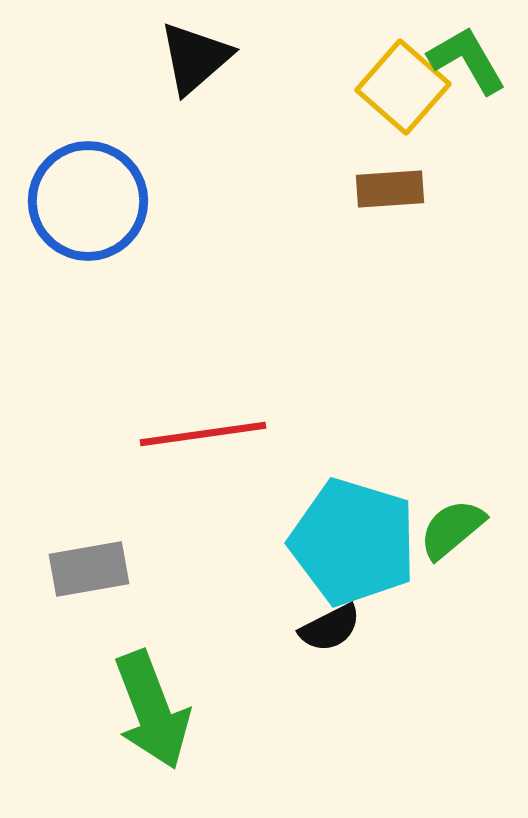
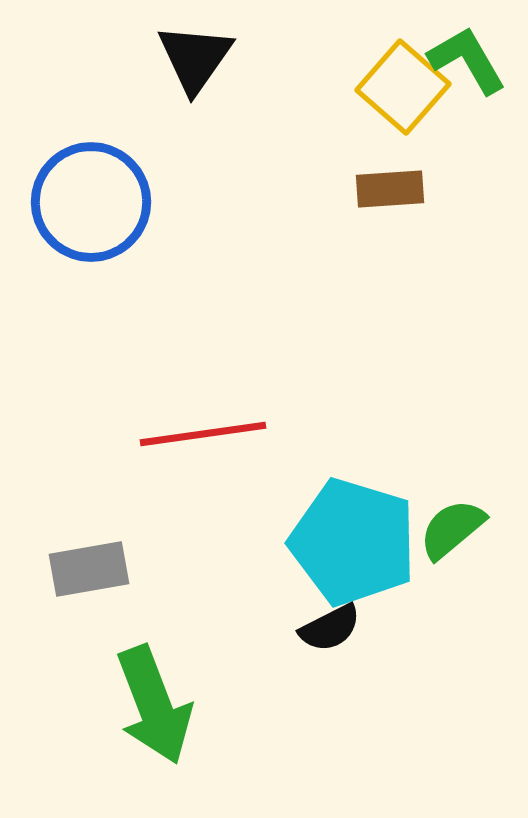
black triangle: rotated 14 degrees counterclockwise
blue circle: moved 3 px right, 1 px down
green arrow: moved 2 px right, 5 px up
